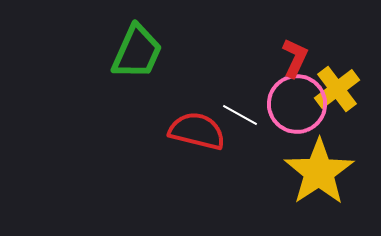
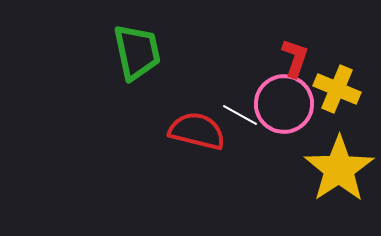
green trapezoid: rotated 36 degrees counterclockwise
red L-shape: rotated 6 degrees counterclockwise
yellow cross: rotated 30 degrees counterclockwise
pink circle: moved 13 px left
yellow star: moved 20 px right, 3 px up
